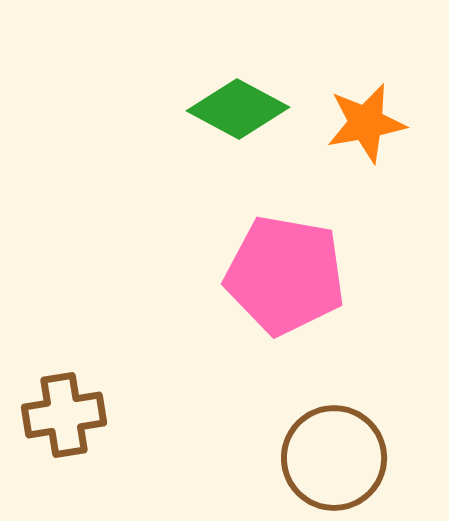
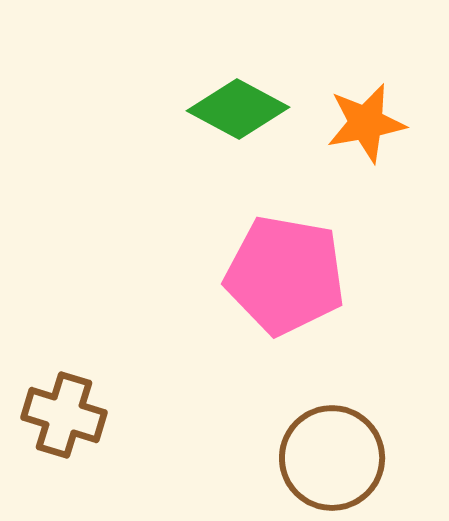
brown cross: rotated 26 degrees clockwise
brown circle: moved 2 px left
